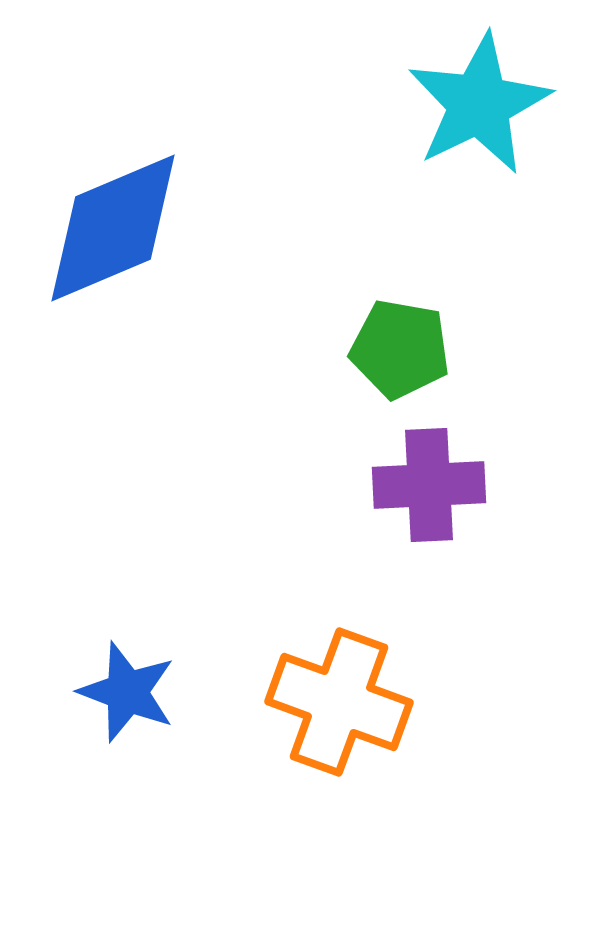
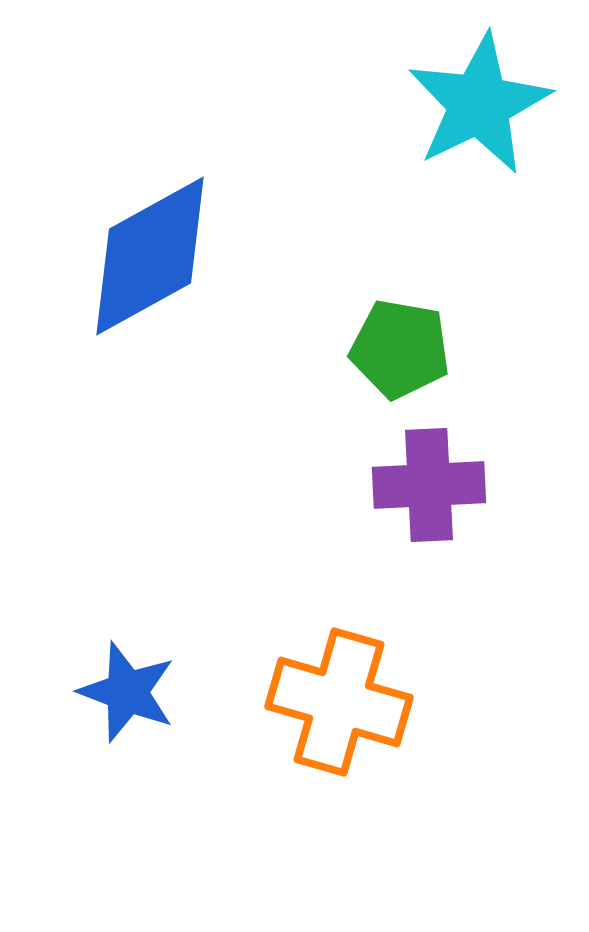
blue diamond: moved 37 px right, 28 px down; rotated 6 degrees counterclockwise
orange cross: rotated 4 degrees counterclockwise
